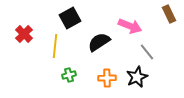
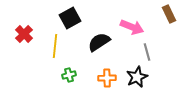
pink arrow: moved 2 px right, 1 px down
gray line: rotated 24 degrees clockwise
